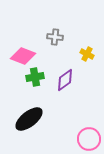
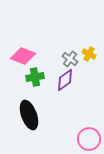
gray cross: moved 15 px right, 22 px down; rotated 28 degrees clockwise
yellow cross: moved 2 px right
black ellipse: moved 4 px up; rotated 72 degrees counterclockwise
